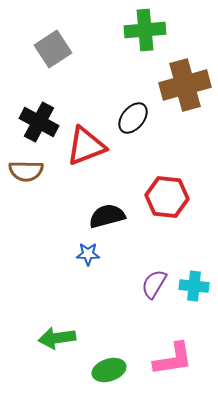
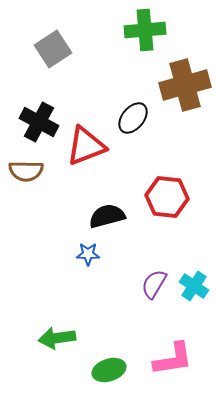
cyan cross: rotated 28 degrees clockwise
